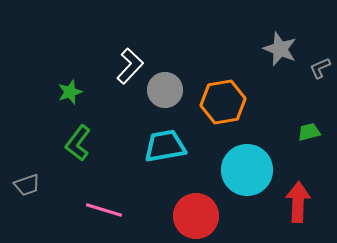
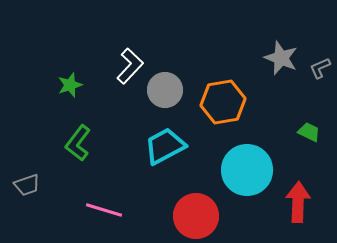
gray star: moved 1 px right, 9 px down
green star: moved 7 px up
green trapezoid: rotated 40 degrees clockwise
cyan trapezoid: rotated 18 degrees counterclockwise
